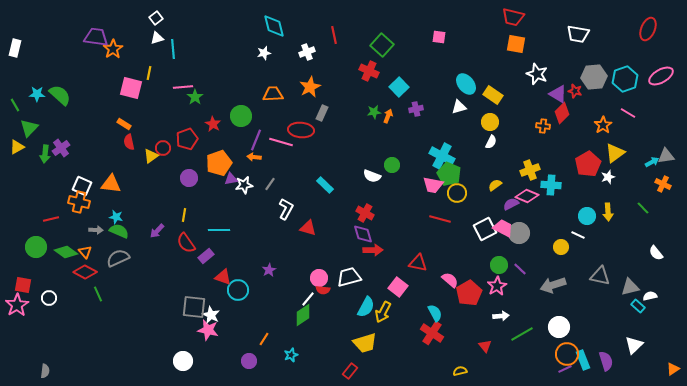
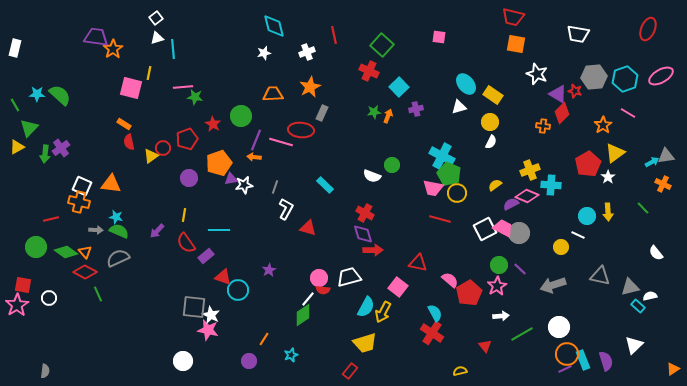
green star at (195, 97): rotated 28 degrees counterclockwise
white star at (608, 177): rotated 16 degrees counterclockwise
gray line at (270, 184): moved 5 px right, 3 px down; rotated 16 degrees counterclockwise
pink trapezoid at (433, 185): moved 3 px down
